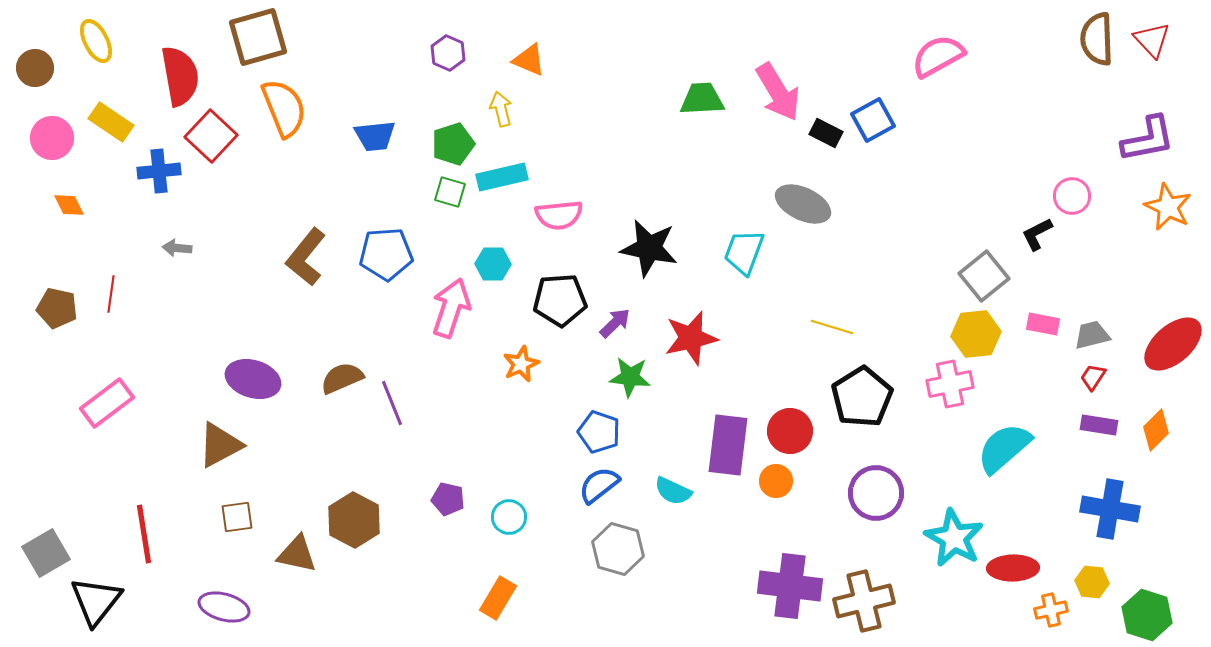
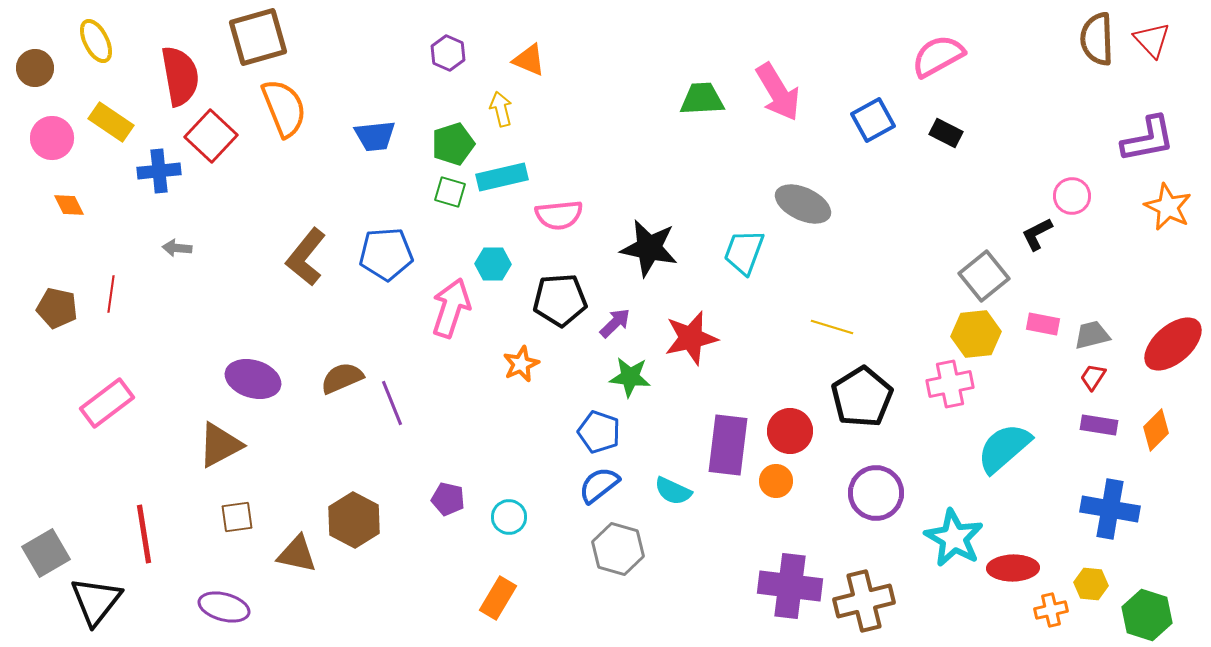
black rectangle at (826, 133): moved 120 px right
yellow hexagon at (1092, 582): moved 1 px left, 2 px down
